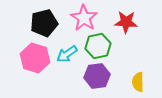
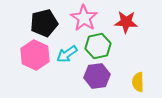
pink hexagon: moved 3 px up; rotated 8 degrees clockwise
